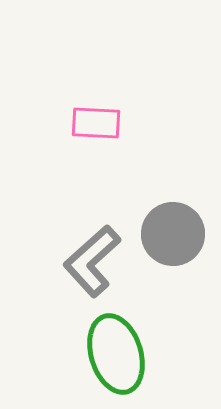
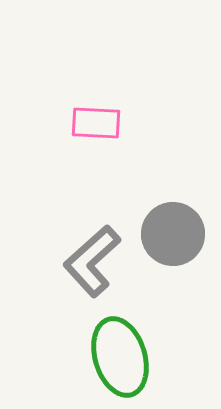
green ellipse: moved 4 px right, 3 px down
